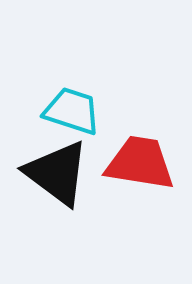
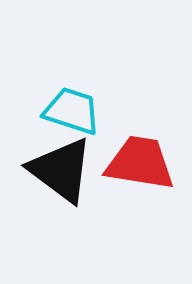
black triangle: moved 4 px right, 3 px up
